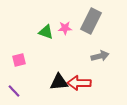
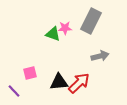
green triangle: moved 7 px right, 2 px down
pink square: moved 11 px right, 13 px down
red arrow: rotated 135 degrees clockwise
